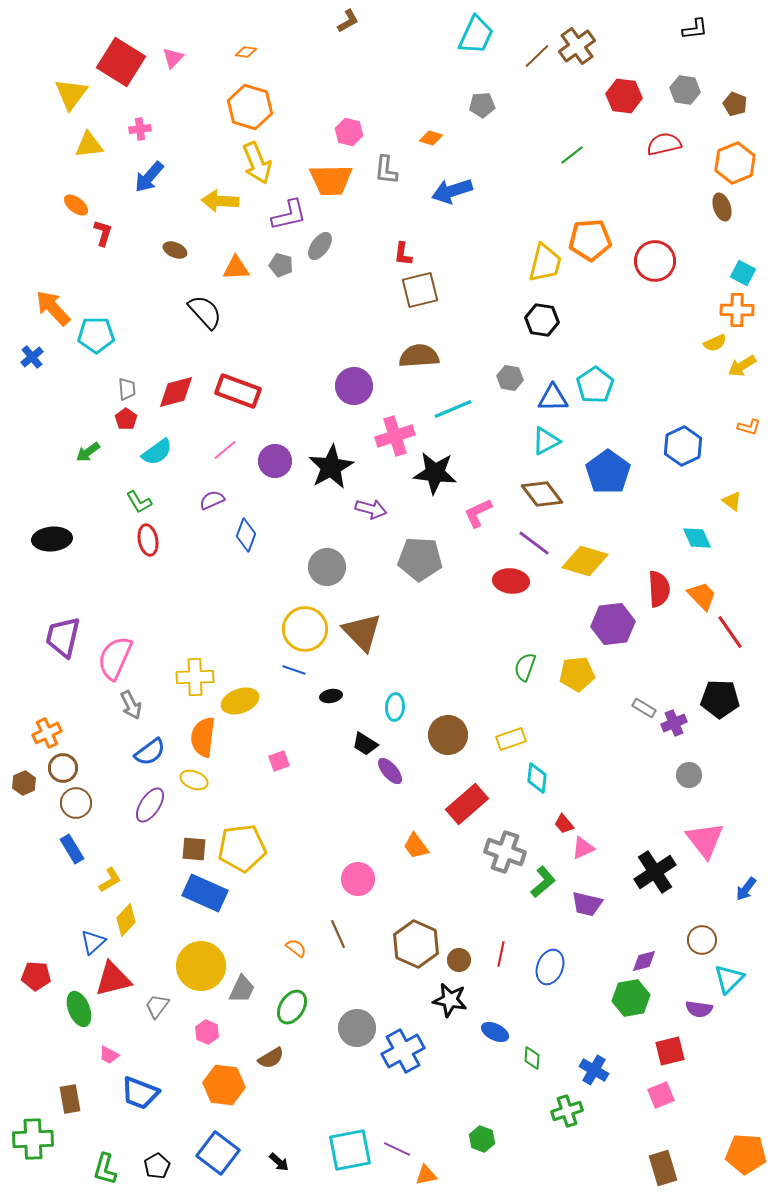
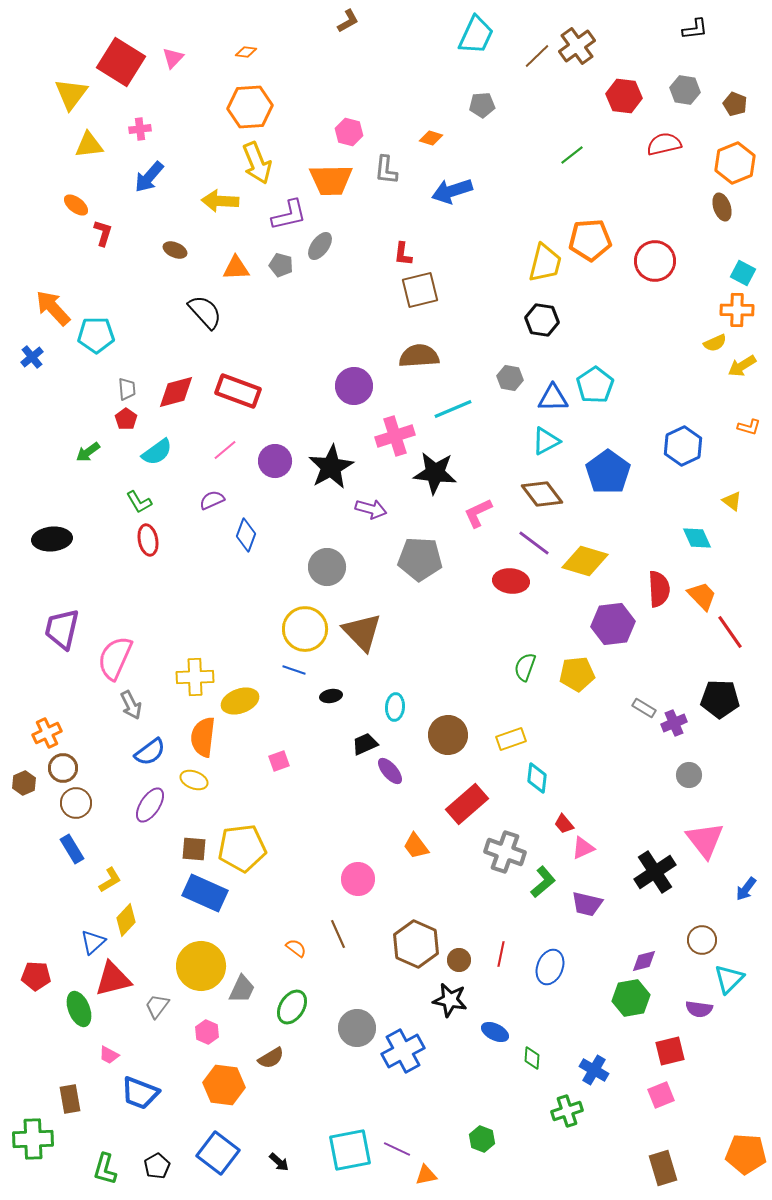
orange hexagon at (250, 107): rotated 21 degrees counterclockwise
purple trapezoid at (63, 637): moved 1 px left, 8 px up
black trapezoid at (365, 744): rotated 124 degrees clockwise
